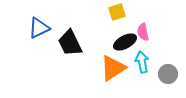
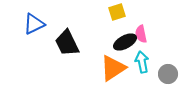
blue triangle: moved 5 px left, 4 px up
pink semicircle: moved 2 px left, 2 px down
black trapezoid: moved 3 px left
